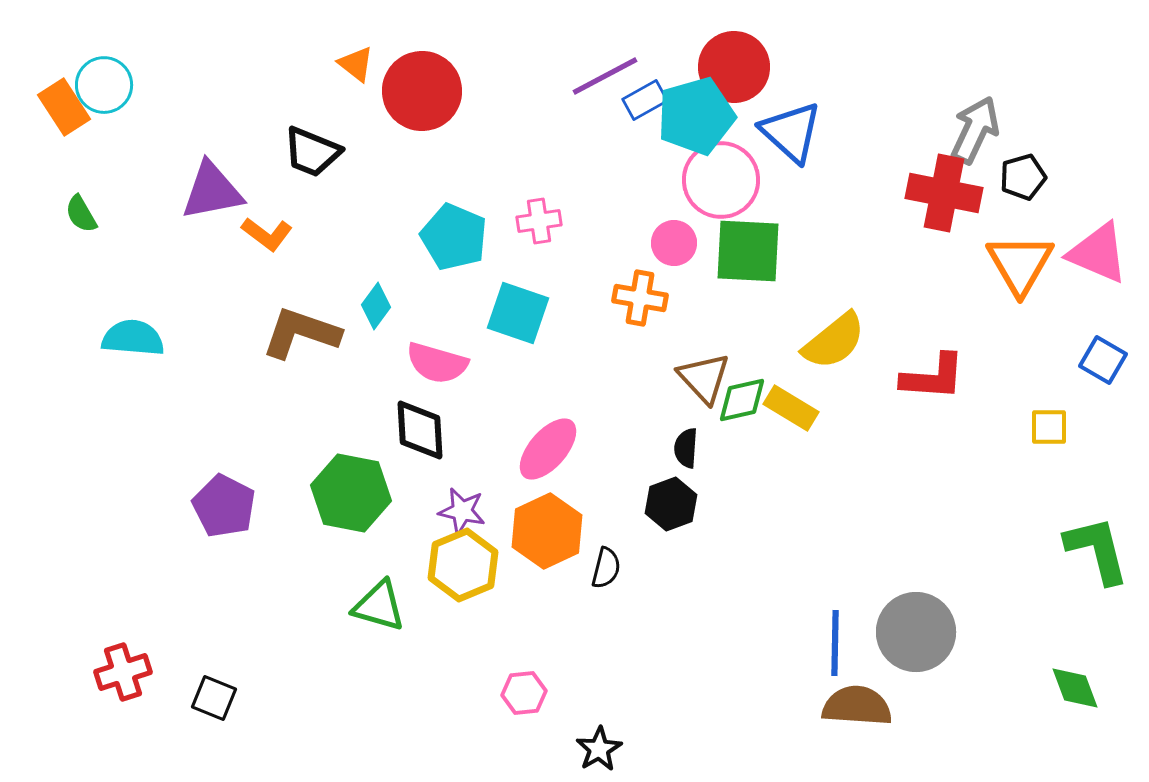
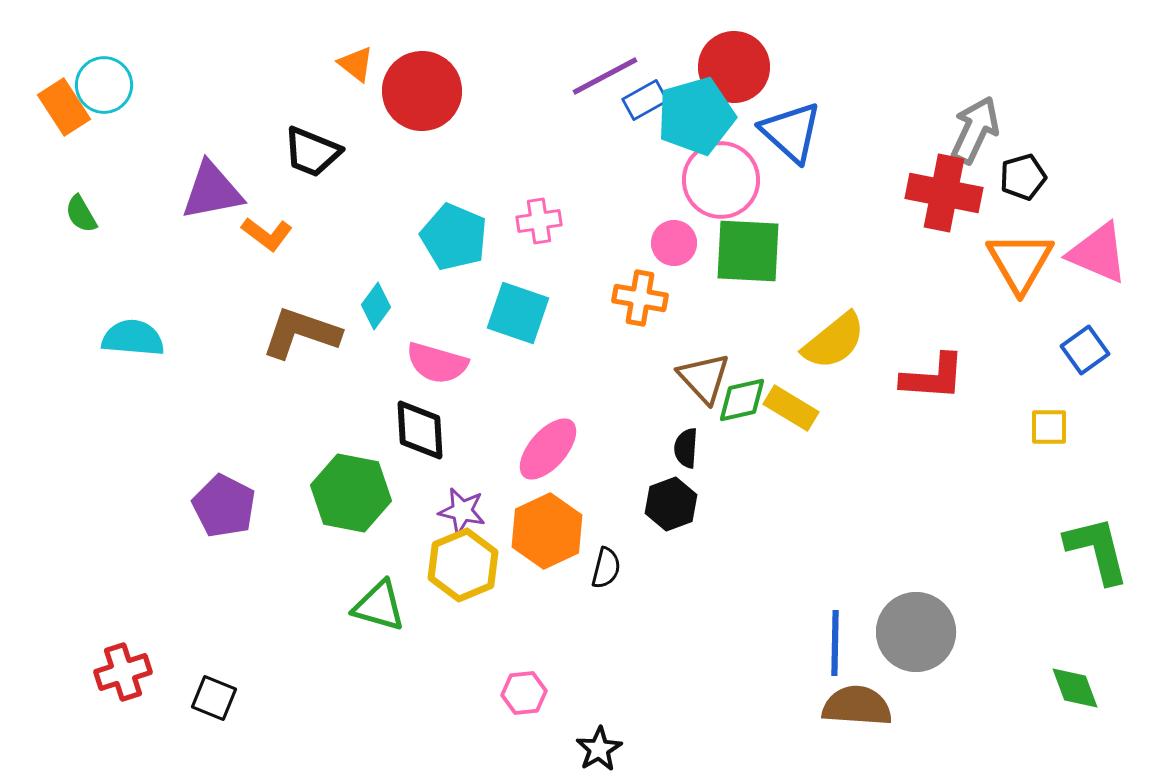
orange triangle at (1020, 264): moved 2 px up
blue square at (1103, 360): moved 18 px left, 10 px up; rotated 24 degrees clockwise
